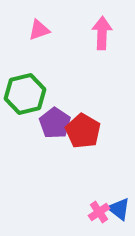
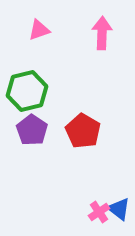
green hexagon: moved 2 px right, 3 px up
purple pentagon: moved 23 px left, 7 px down
